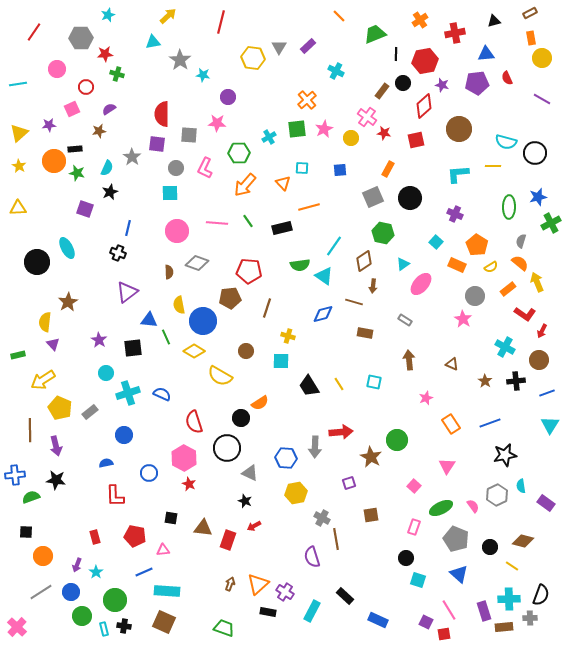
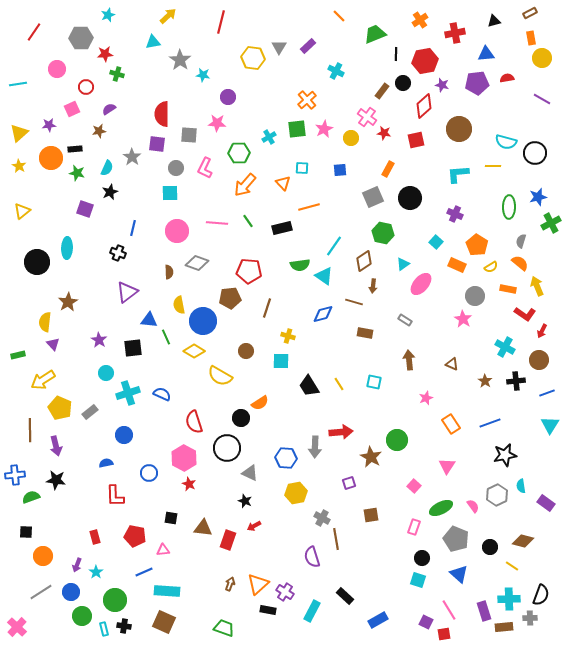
red semicircle at (507, 78): rotated 104 degrees clockwise
orange circle at (54, 161): moved 3 px left, 3 px up
yellow triangle at (18, 208): moved 4 px right, 3 px down; rotated 36 degrees counterclockwise
blue line at (128, 228): moved 5 px right
cyan ellipse at (67, 248): rotated 30 degrees clockwise
yellow arrow at (537, 282): moved 4 px down
orange rectangle at (508, 289): rotated 49 degrees clockwise
black circle at (406, 558): moved 16 px right
black rectangle at (268, 612): moved 2 px up
blue rectangle at (378, 620): rotated 54 degrees counterclockwise
